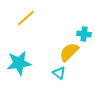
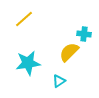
yellow line: moved 2 px left, 1 px down
cyan star: moved 9 px right
cyan triangle: moved 8 px down; rotated 48 degrees clockwise
